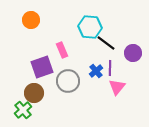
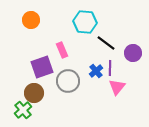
cyan hexagon: moved 5 px left, 5 px up
